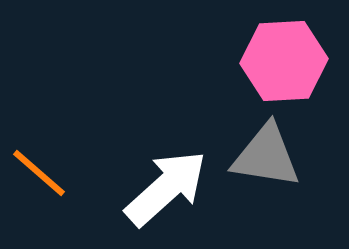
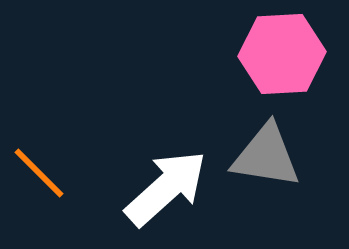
pink hexagon: moved 2 px left, 7 px up
orange line: rotated 4 degrees clockwise
